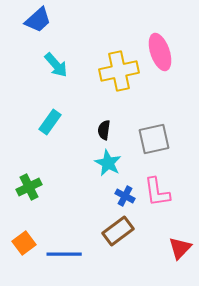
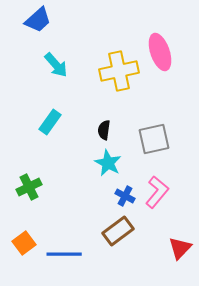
pink L-shape: rotated 132 degrees counterclockwise
